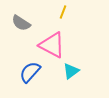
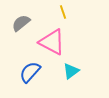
yellow line: rotated 40 degrees counterclockwise
gray semicircle: rotated 108 degrees clockwise
pink triangle: moved 3 px up
